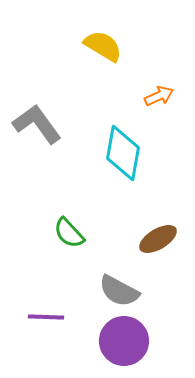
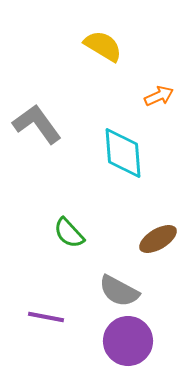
cyan diamond: rotated 14 degrees counterclockwise
purple line: rotated 9 degrees clockwise
purple circle: moved 4 px right
